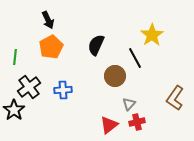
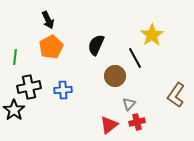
black cross: rotated 25 degrees clockwise
brown L-shape: moved 1 px right, 3 px up
